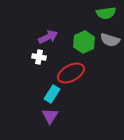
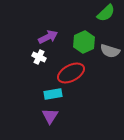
green semicircle: rotated 36 degrees counterclockwise
gray semicircle: moved 11 px down
white cross: rotated 16 degrees clockwise
cyan rectangle: moved 1 px right; rotated 48 degrees clockwise
